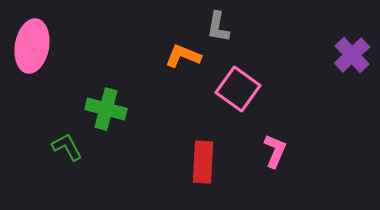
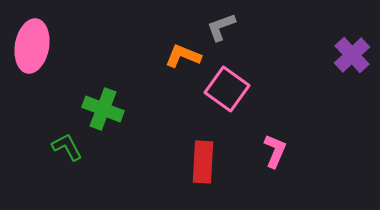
gray L-shape: moved 3 px right; rotated 60 degrees clockwise
pink square: moved 11 px left
green cross: moved 3 px left; rotated 6 degrees clockwise
